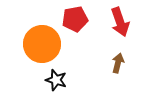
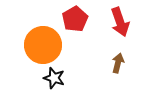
red pentagon: rotated 20 degrees counterclockwise
orange circle: moved 1 px right, 1 px down
black star: moved 2 px left, 2 px up
